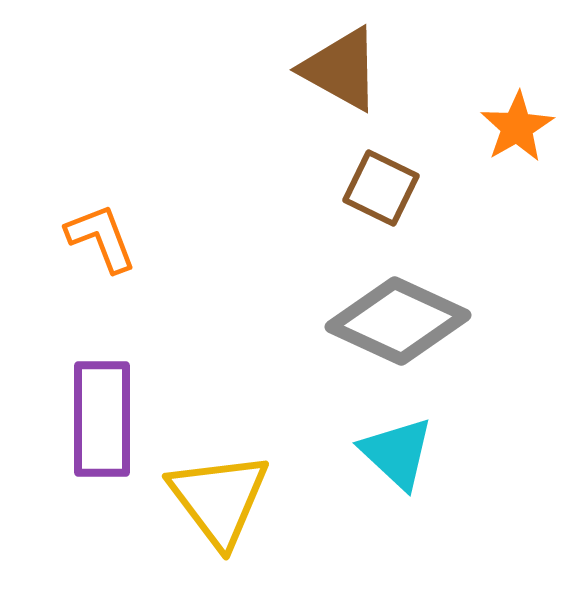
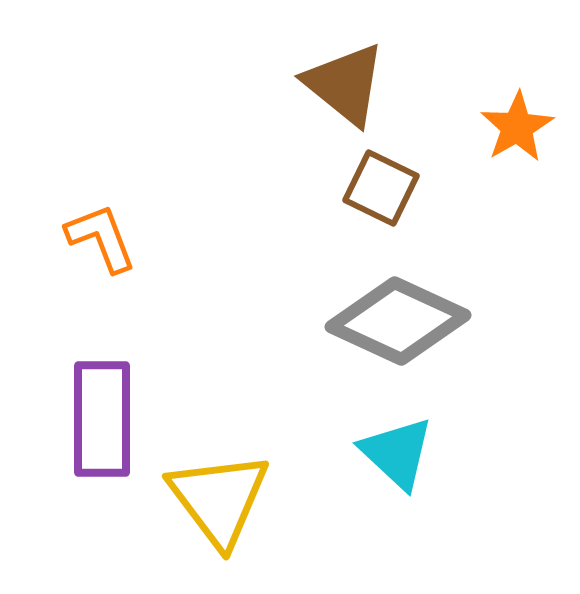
brown triangle: moved 4 px right, 15 px down; rotated 10 degrees clockwise
